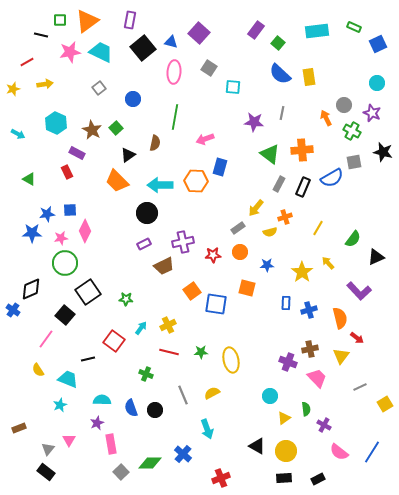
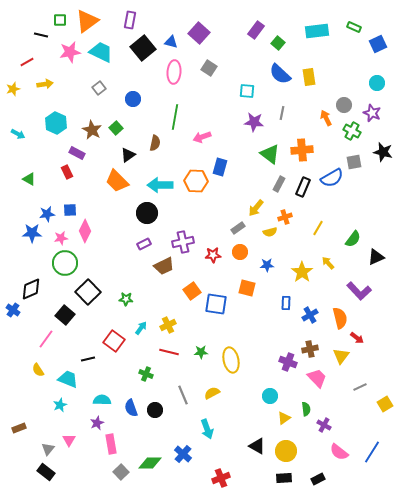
cyan square at (233, 87): moved 14 px right, 4 px down
pink arrow at (205, 139): moved 3 px left, 2 px up
black square at (88, 292): rotated 10 degrees counterclockwise
blue cross at (309, 310): moved 1 px right, 5 px down; rotated 14 degrees counterclockwise
